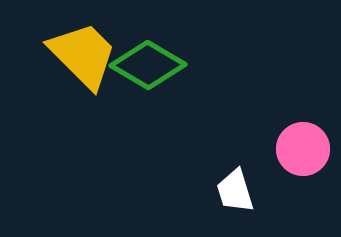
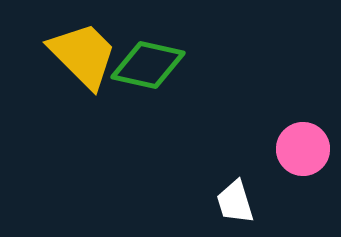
green diamond: rotated 18 degrees counterclockwise
white trapezoid: moved 11 px down
